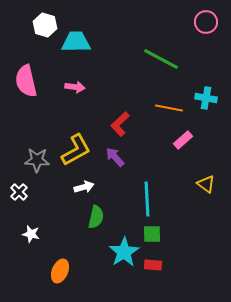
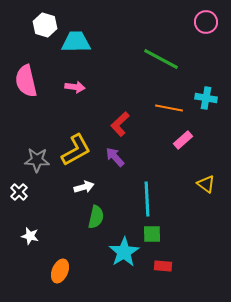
white star: moved 1 px left, 2 px down
red rectangle: moved 10 px right, 1 px down
